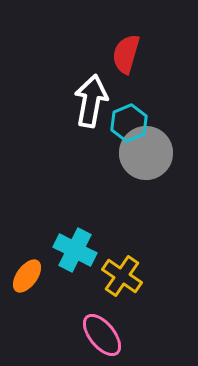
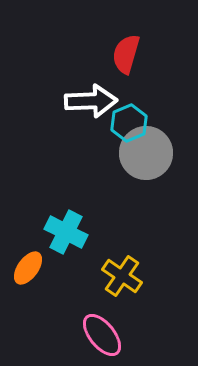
white arrow: rotated 78 degrees clockwise
cyan cross: moved 9 px left, 18 px up
orange ellipse: moved 1 px right, 8 px up
